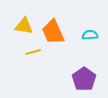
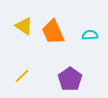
yellow triangle: rotated 24 degrees clockwise
yellow line: moved 11 px left, 24 px down; rotated 28 degrees counterclockwise
purple pentagon: moved 14 px left
